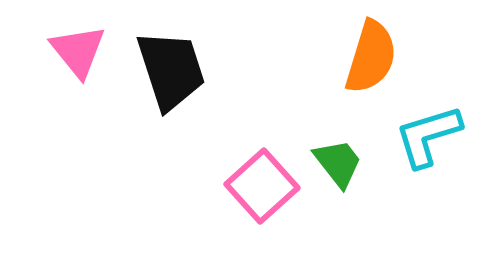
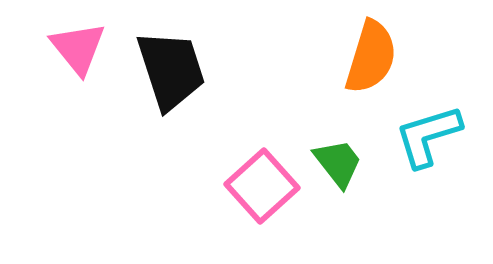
pink triangle: moved 3 px up
